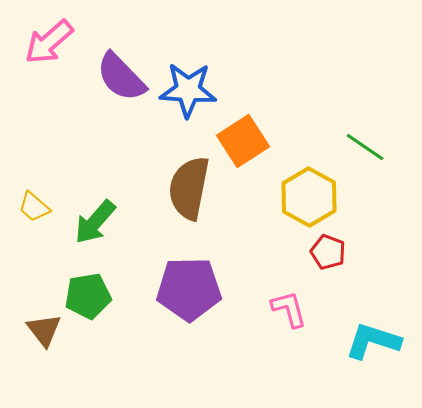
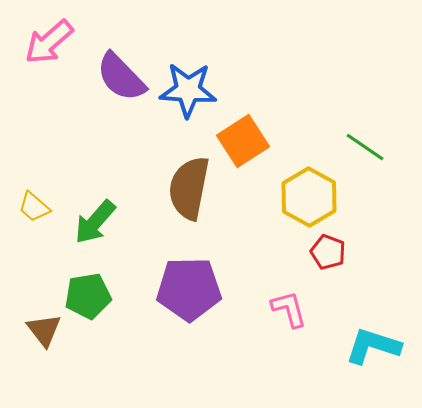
cyan L-shape: moved 5 px down
